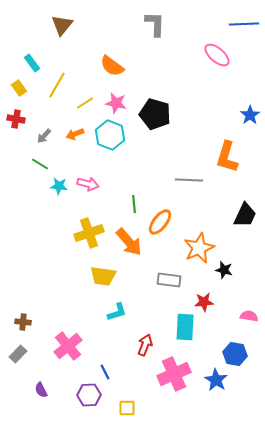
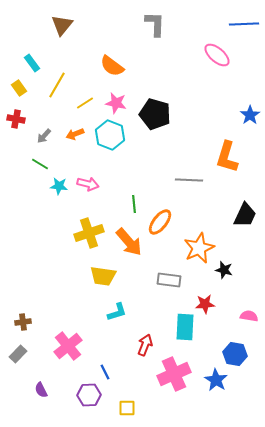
red star at (204, 302): moved 1 px right, 2 px down
brown cross at (23, 322): rotated 14 degrees counterclockwise
